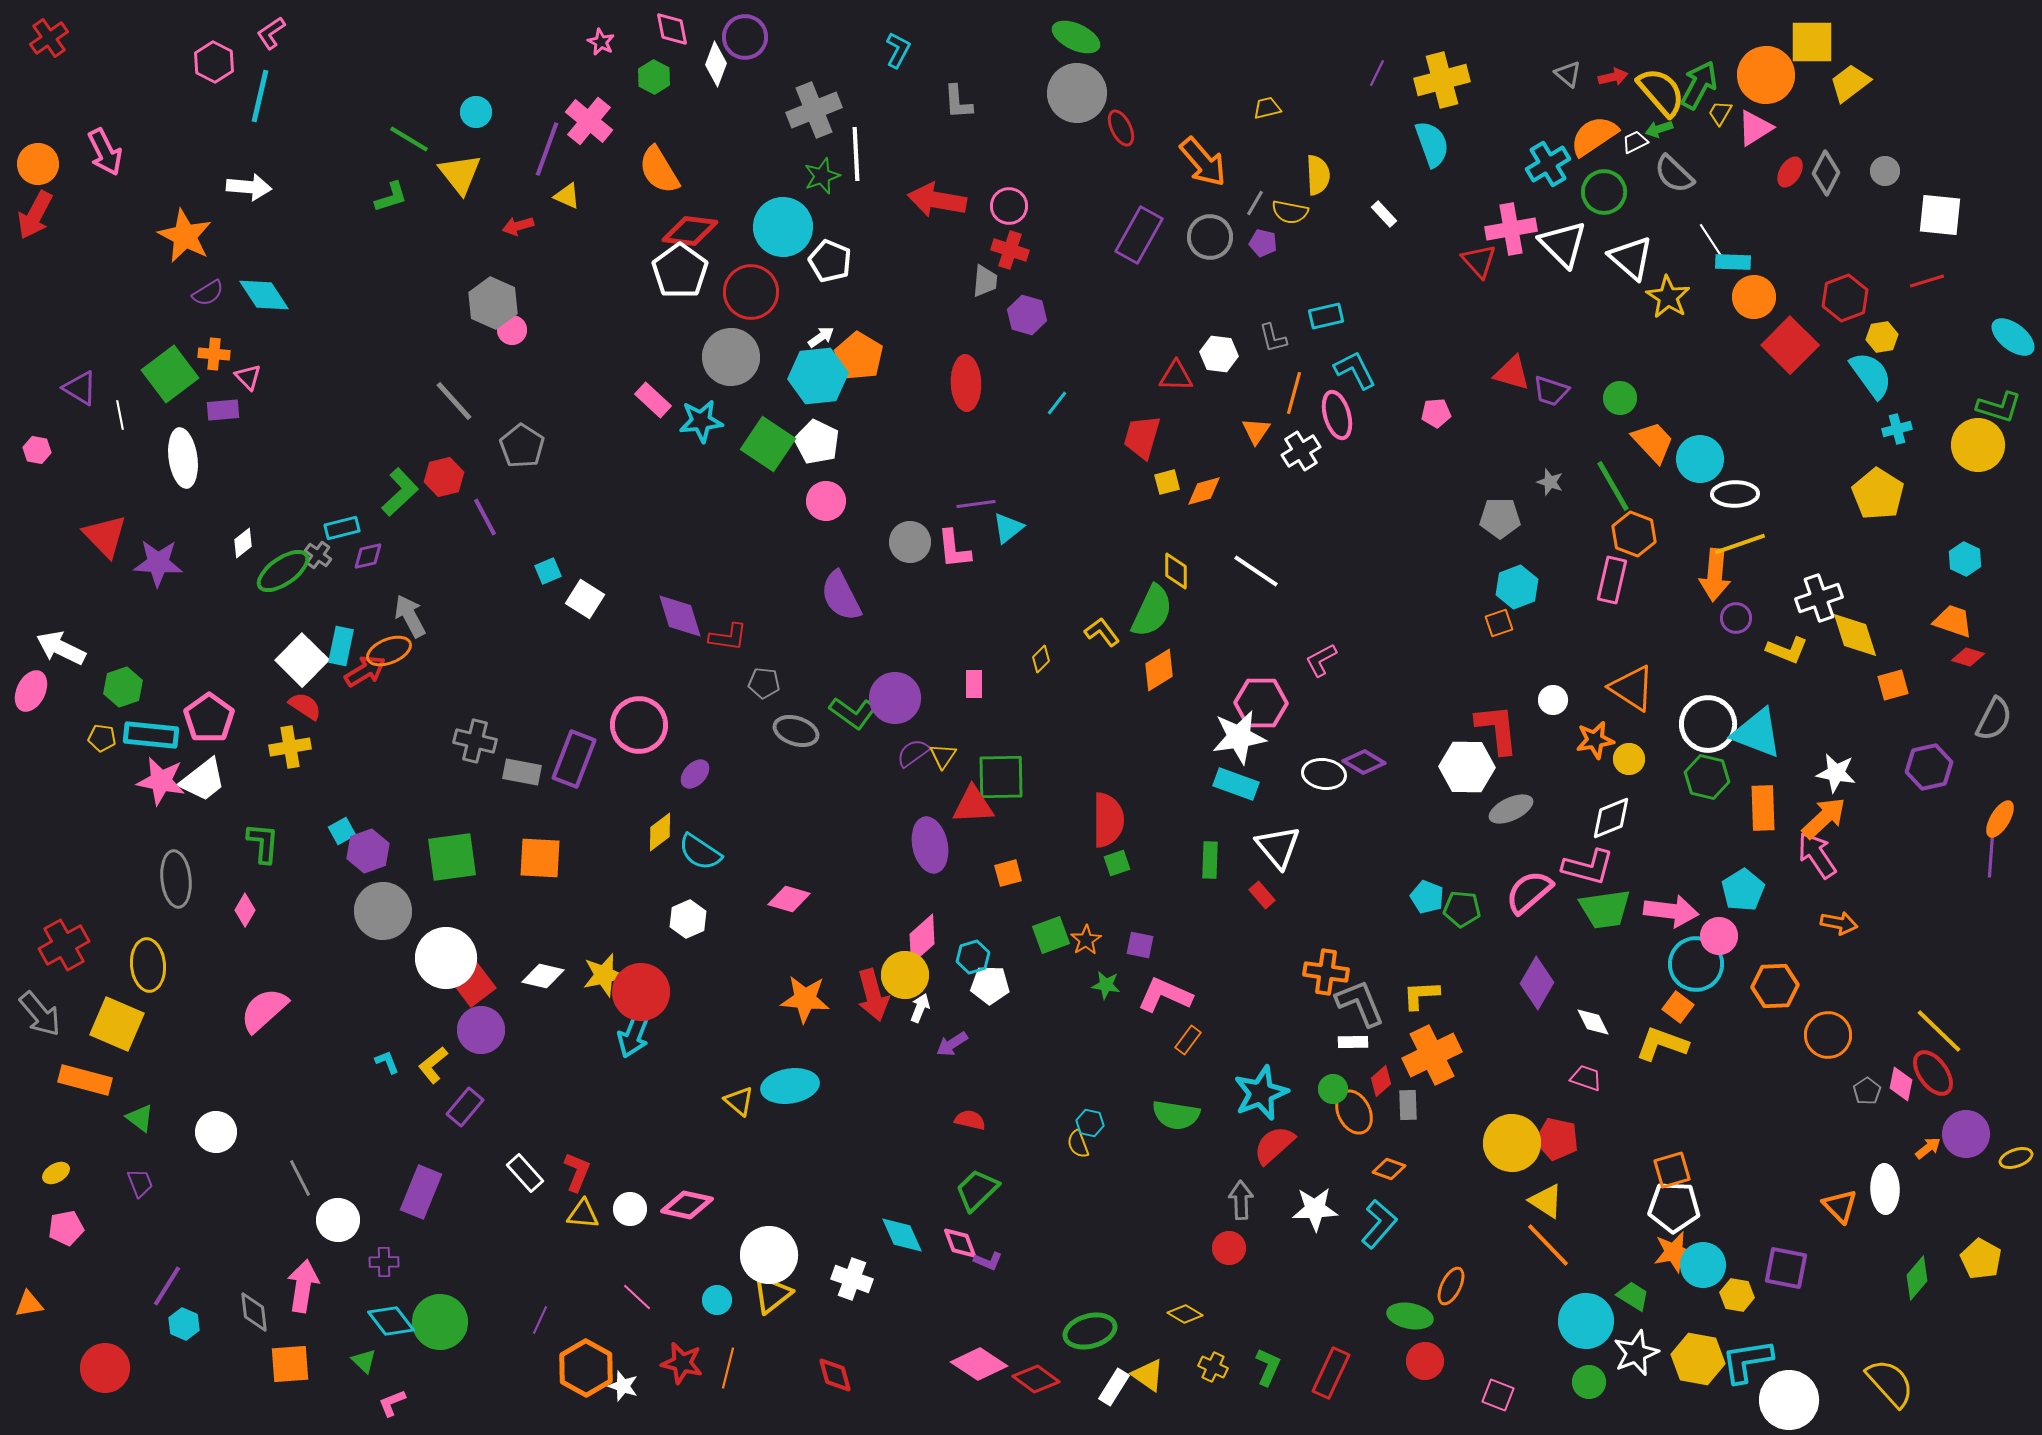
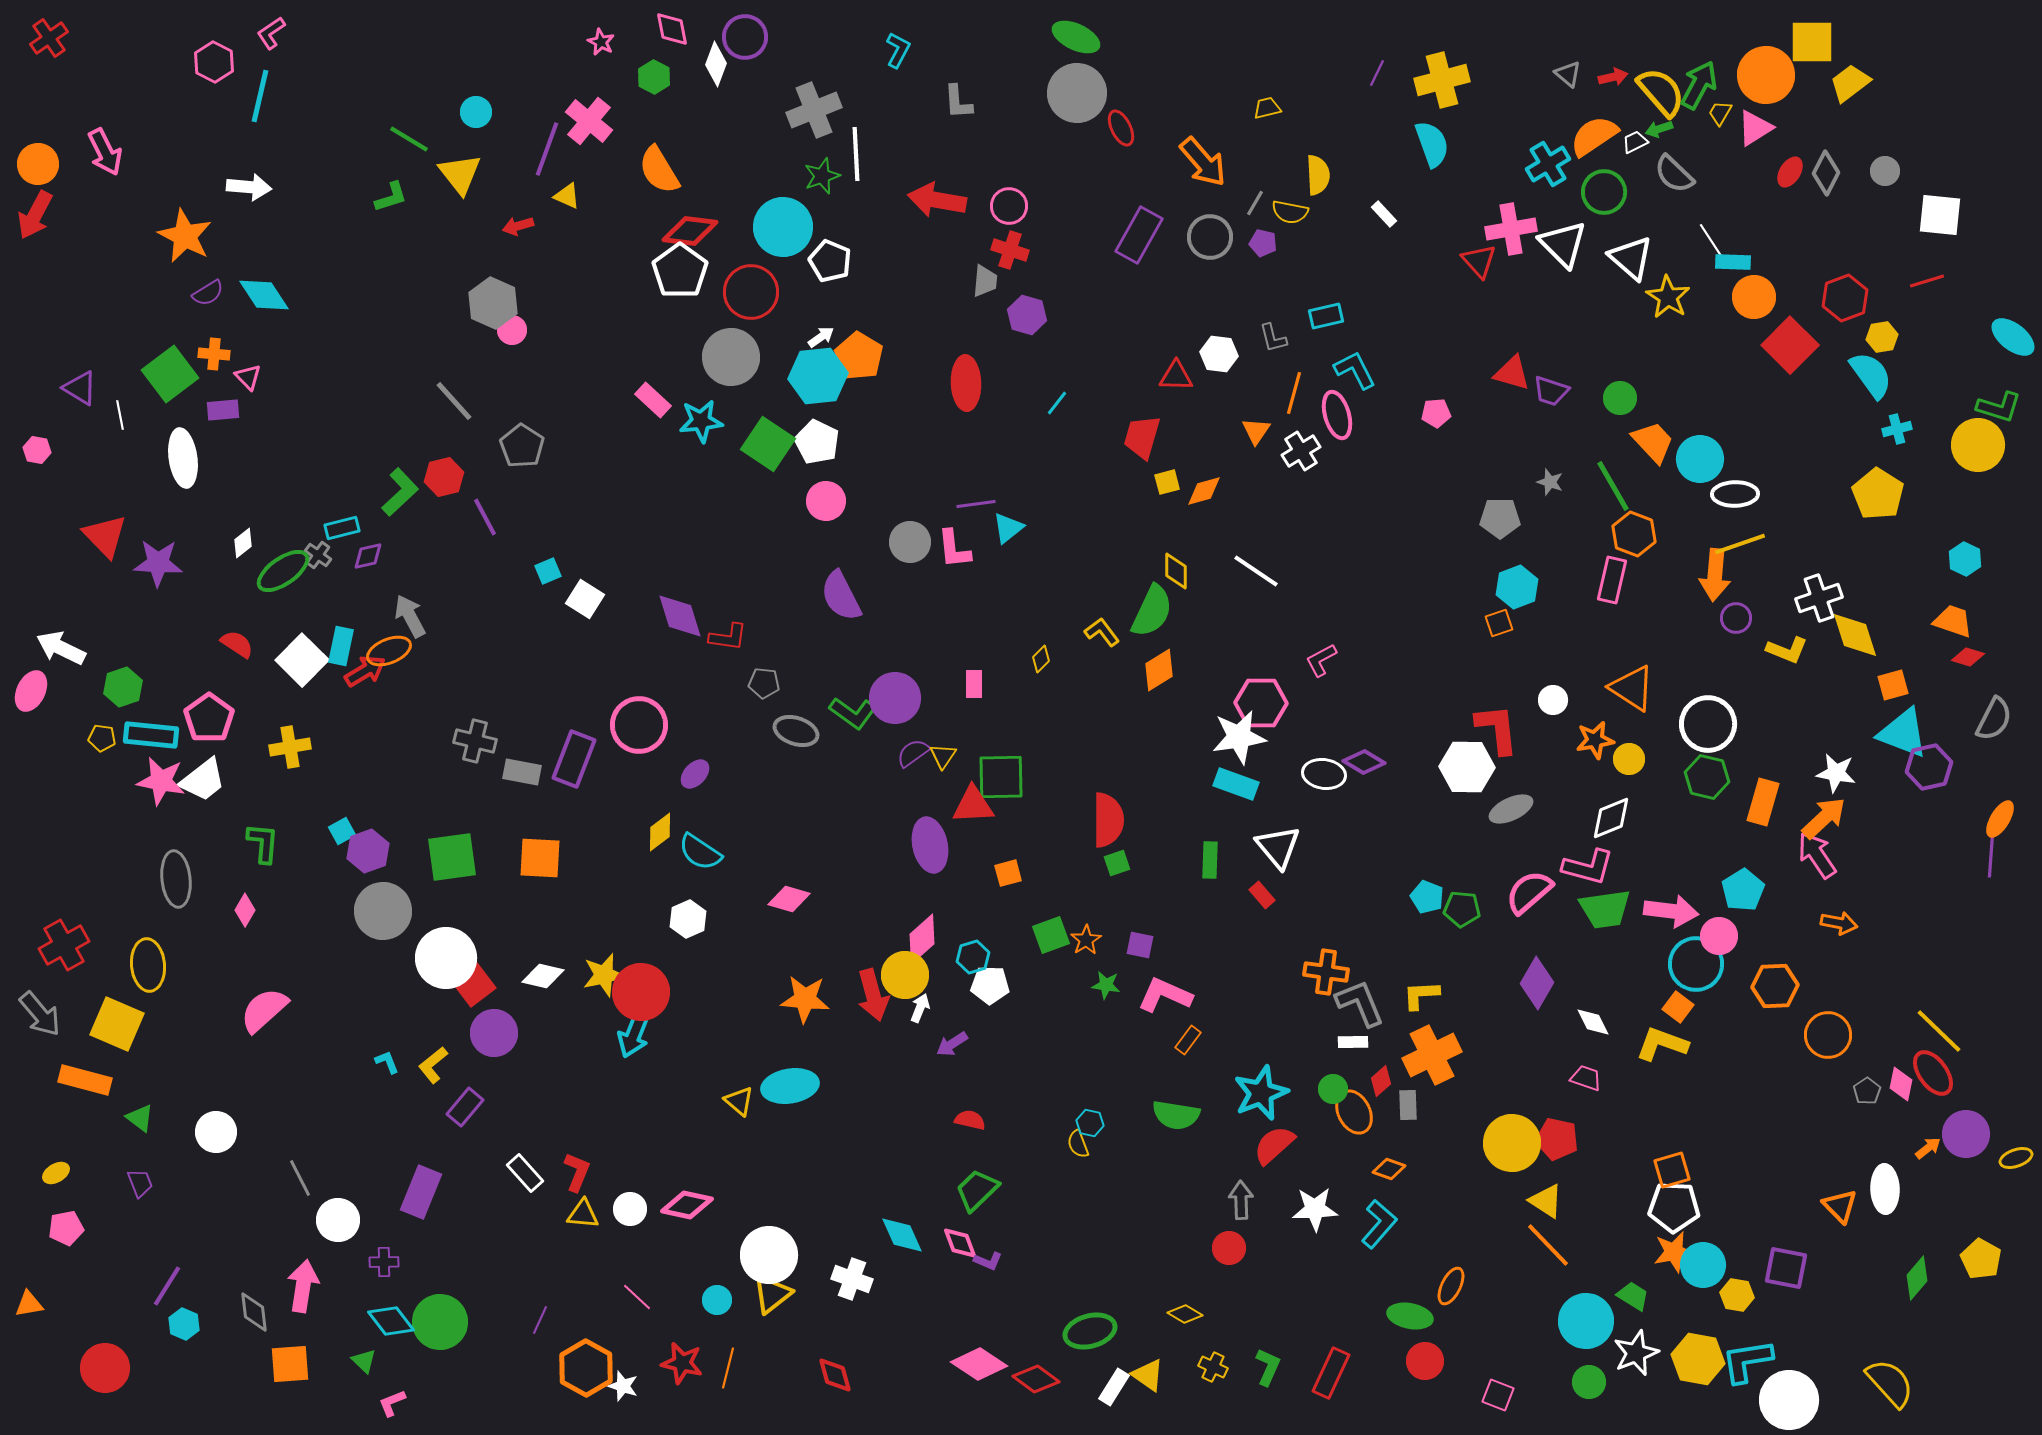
red semicircle at (305, 706): moved 68 px left, 62 px up
cyan triangle at (1757, 733): moved 146 px right
orange rectangle at (1763, 808): moved 6 px up; rotated 18 degrees clockwise
purple circle at (481, 1030): moved 13 px right, 3 px down
